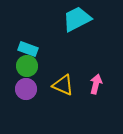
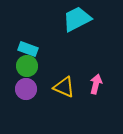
yellow triangle: moved 1 px right, 2 px down
